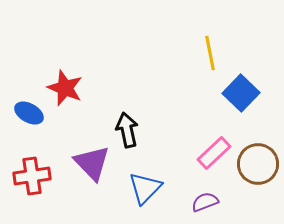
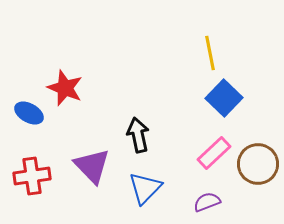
blue square: moved 17 px left, 5 px down
black arrow: moved 11 px right, 5 px down
purple triangle: moved 3 px down
purple semicircle: moved 2 px right
